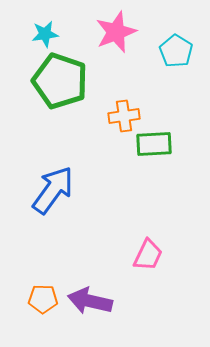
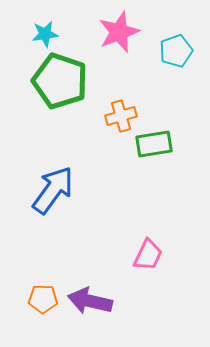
pink star: moved 3 px right
cyan pentagon: rotated 20 degrees clockwise
orange cross: moved 3 px left; rotated 8 degrees counterclockwise
green rectangle: rotated 6 degrees counterclockwise
